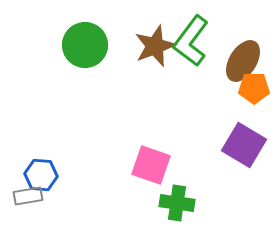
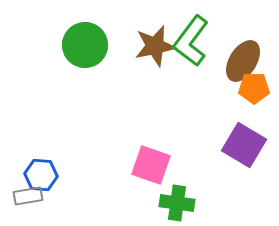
brown star: rotated 9 degrees clockwise
